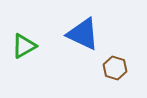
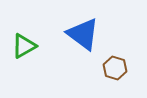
blue triangle: rotated 12 degrees clockwise
